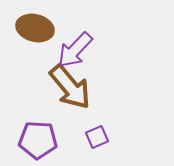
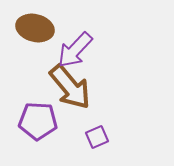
purple pentagon: moved 19 px up
